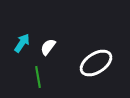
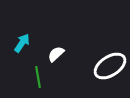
white semicircle: moved 8 px right, 7 px down; rotated 12 degrees clockwise
white ellipse: moved 14 px right, 3 px down
